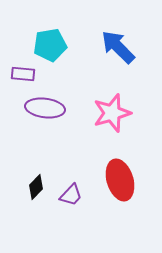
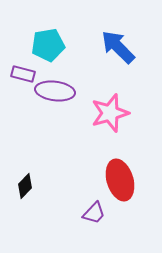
cyan pentagon: moved 2 px left
purple rectangle: rotated 10 degrees clockwise
purple ellipse: moved 10 px right, 17 px up
pink star: moved 2 px left
black diamond: moved 11 px left, 1 px up
purple trapezoid: moved 23 px right, 18 px down
